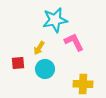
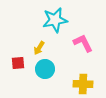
pink L-shape: moved 9 px right, 1 px down
